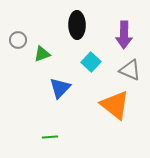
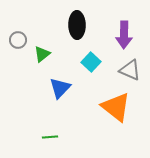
green triangle: rotated 18 degrees counterclockwise
orange triangle: moved 1 px right, 2 px down
